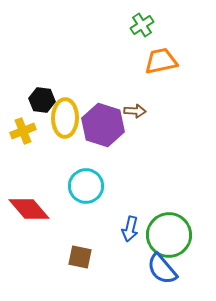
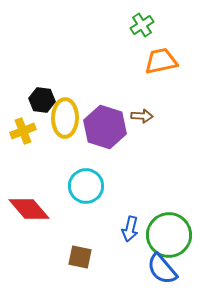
brown arrow: moved 7 px right, 5 px down
purple hexagon: moved 2 px right, 2 px down
